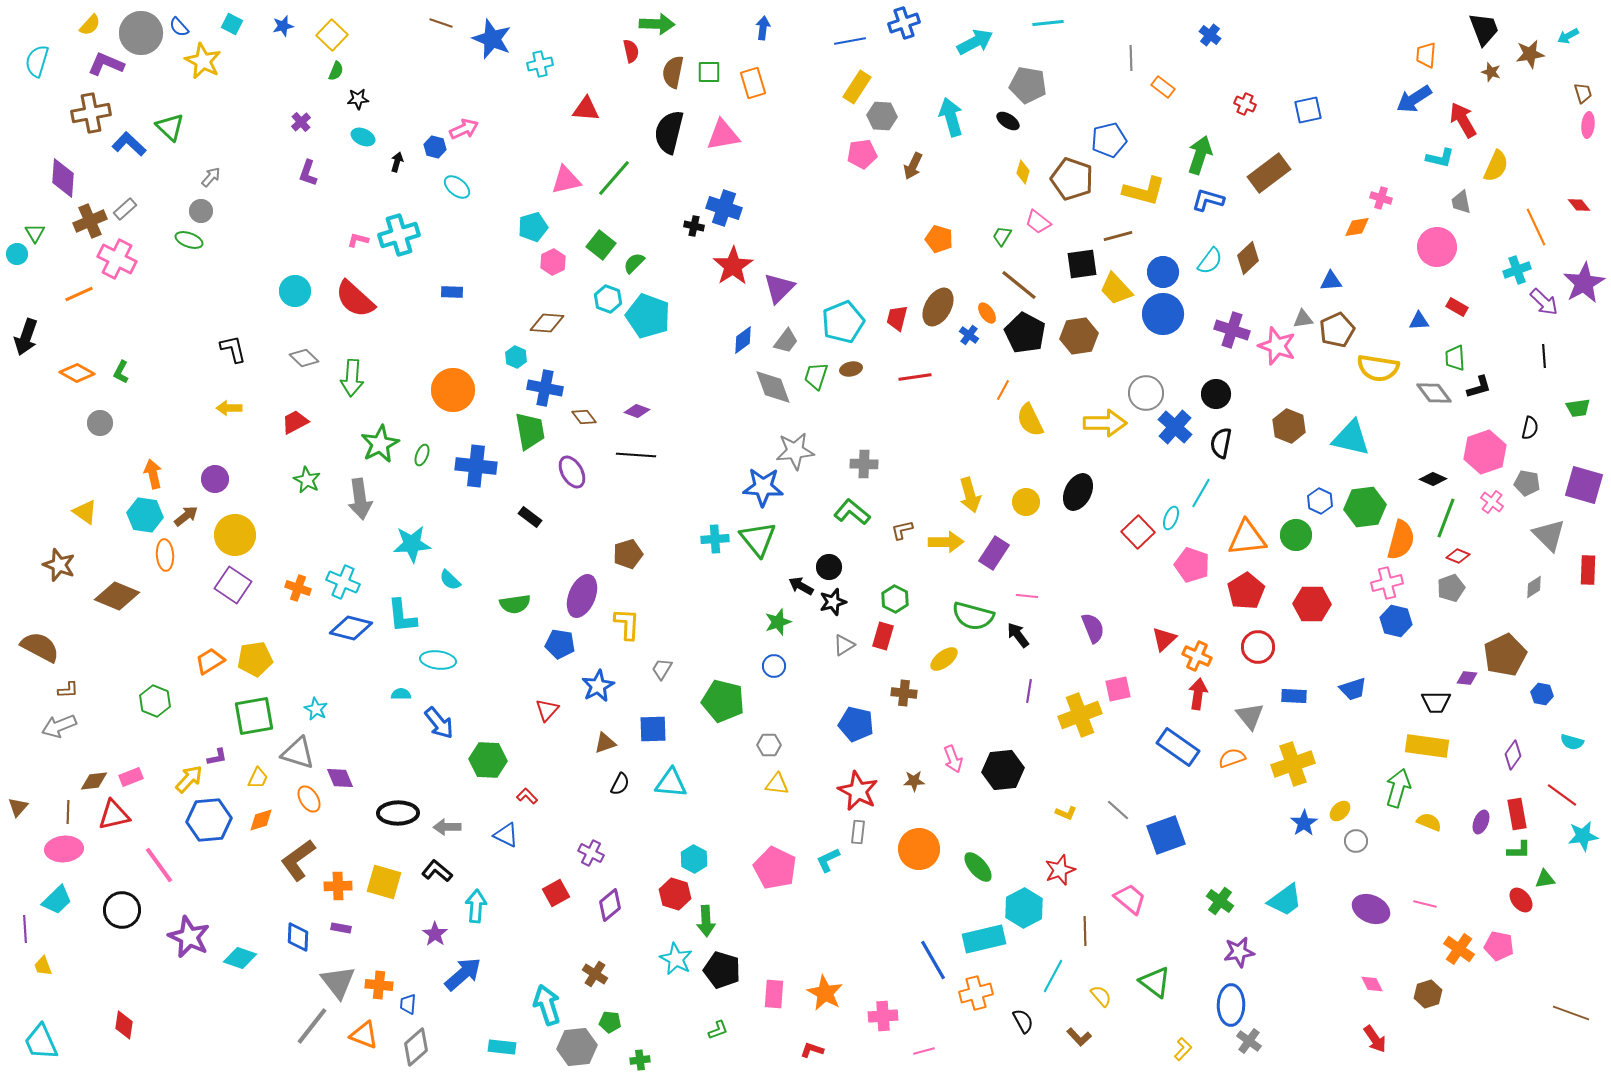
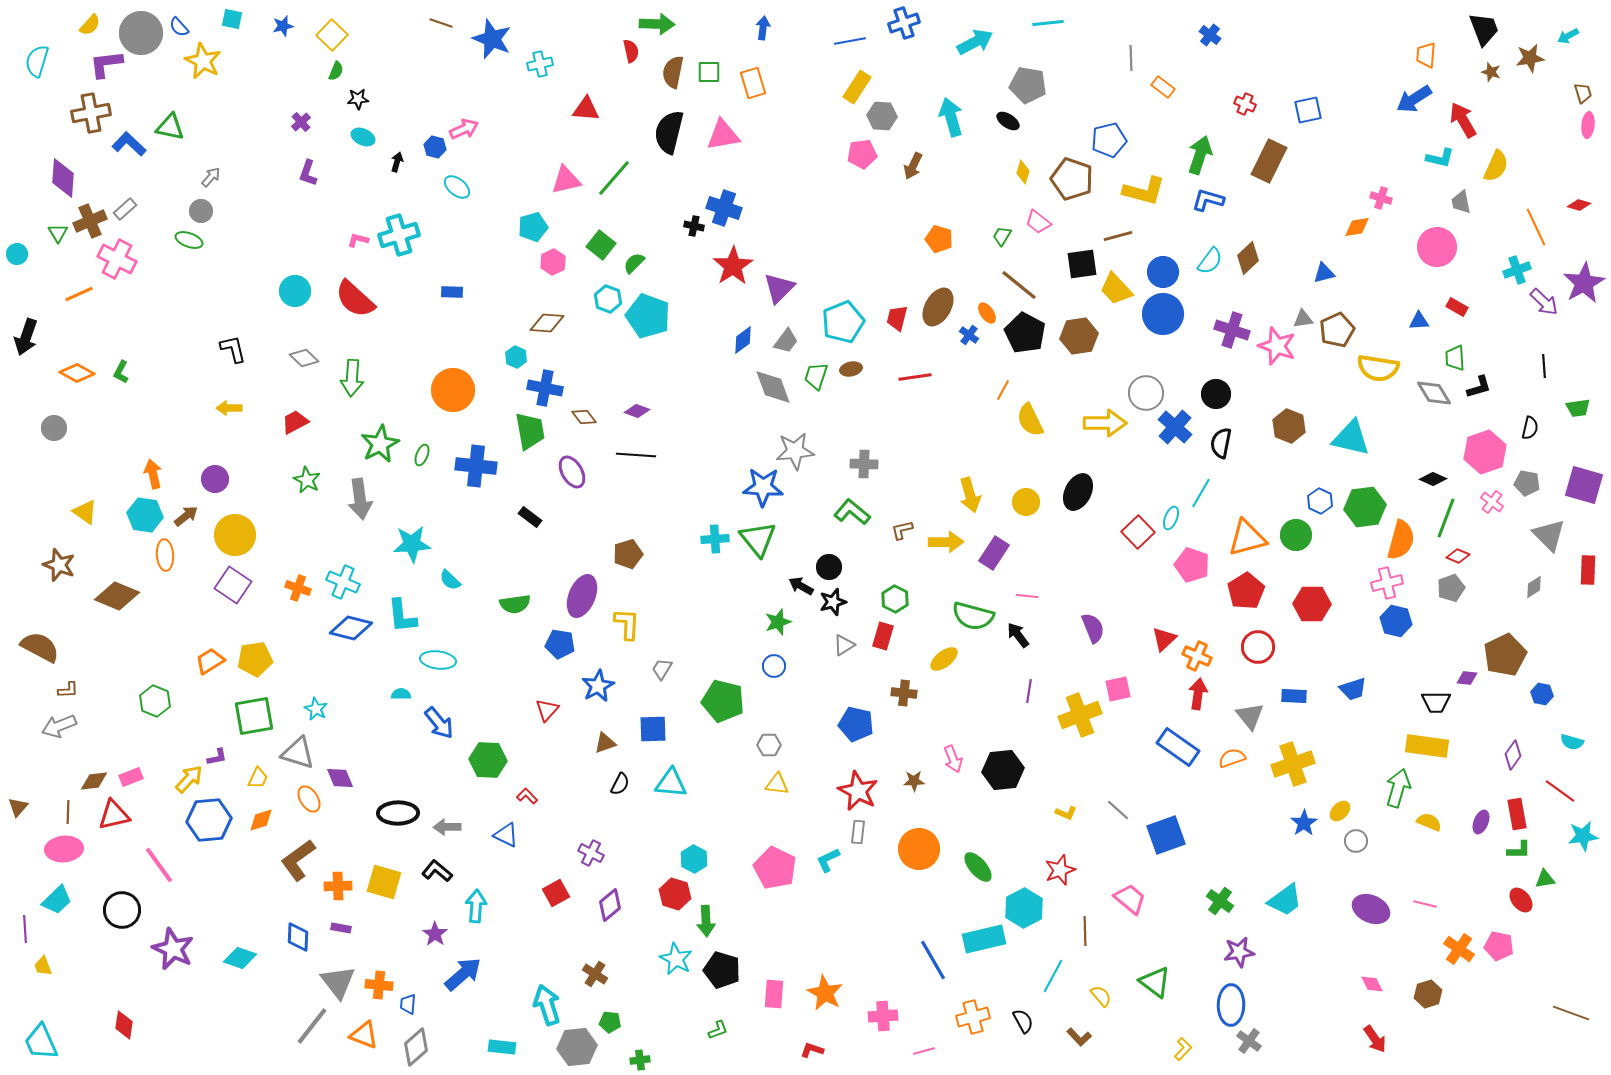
cyan square at (232, 24): moved 5 px up; rotated 15 degrees counterclockwise
brown star at (1530, 54): moved 4 px down
purple L-shape at (106, 64): rotated 30 degrees counterclockwise
green triangle at (170, 127): rotated 32 degrees counterclockwise
brown rectangle at (1269, 173): moved 12 px up; rotated 27 degrees counterclockwise
red diamond at (1579, 205): rotated 35 degrees counterclockwise
green triangle at (35, 233): moved 23 px right
blue triangle at (1331, 281): moved 7 px left, 8 px up; rotated 10 degrees counterclockwise
black line at (1544, 356): moved 10 px down
gray diamond at (1434, 393): rotated 6 degrees clockwise
gray circle at (100, 423): moved 46 px left, 5 px down
orange triangle at (1247, 538): rotated 9 degrees counterclockwise
red line at (1562, 795): moved 2 px left, 4 px up
purple star at (189, 937): moved 16 px left, 12 px down
orange cross at (976, 993): moved 3 px left, 24 px down
